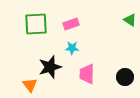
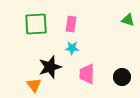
green triangle: moved 2 px left; rotated 16 degrees counterclockwise
pink rectangle: rotated 63 degrees counterclockwise
black circle: moved 3 px left
orange triangle: moved 4 px right
